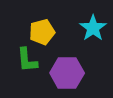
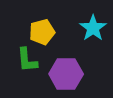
purple hexagon: moved 1 px left, 1 px down
